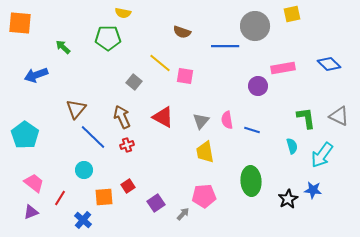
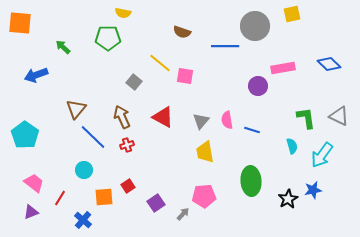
blue star at (313, 190): rotated 18 degrees counterclockwise
